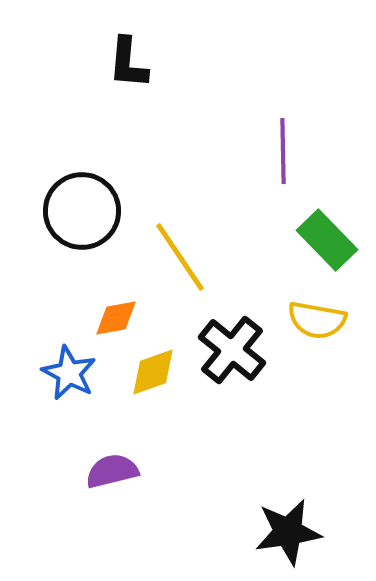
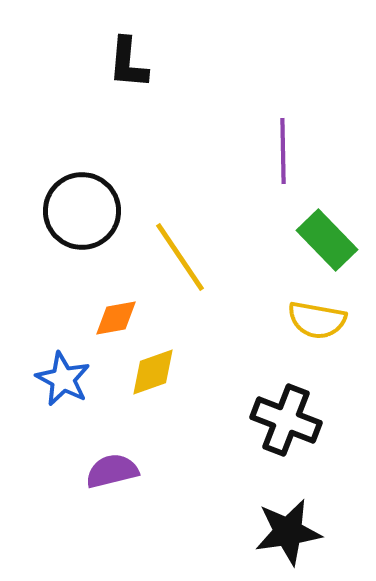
black cross: moved 54 px right, 70 px down; rotated 18 degrees counterclockwise
blue star: moved 6 px left, 6 px down
